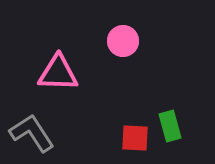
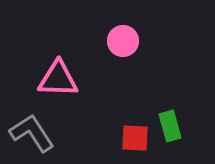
pink triangle: moved 6 px down
